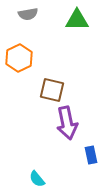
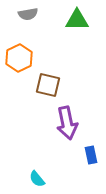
brown square: moved 4 px left, 5 px up
